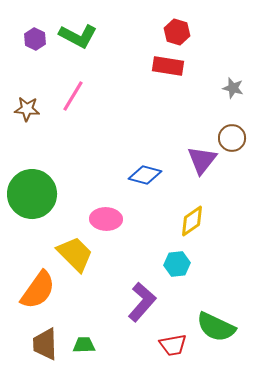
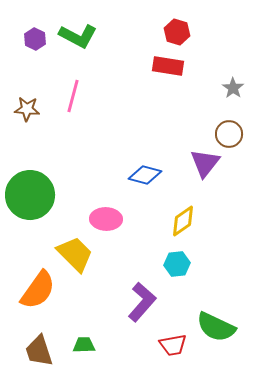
gray star: rotated 20 degrees clockwise
pink line: rotated 16 degrees counterclockwise
brown circle: moved 3 px left, 4 px up
purple triangle: moved 3 px right, 3 px down
green circle: moved 2 px left, 1 px down
yellow diamond: moved 9 px left
brown trapezoid: moved 6 px left, 7 px down; rotated 16 degrees counterclockwise
